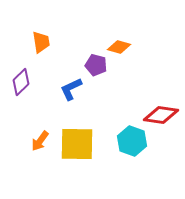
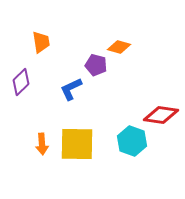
orange arrow: moved 2 px right, 3 px down; rotated 40 degrees counterclockwise
